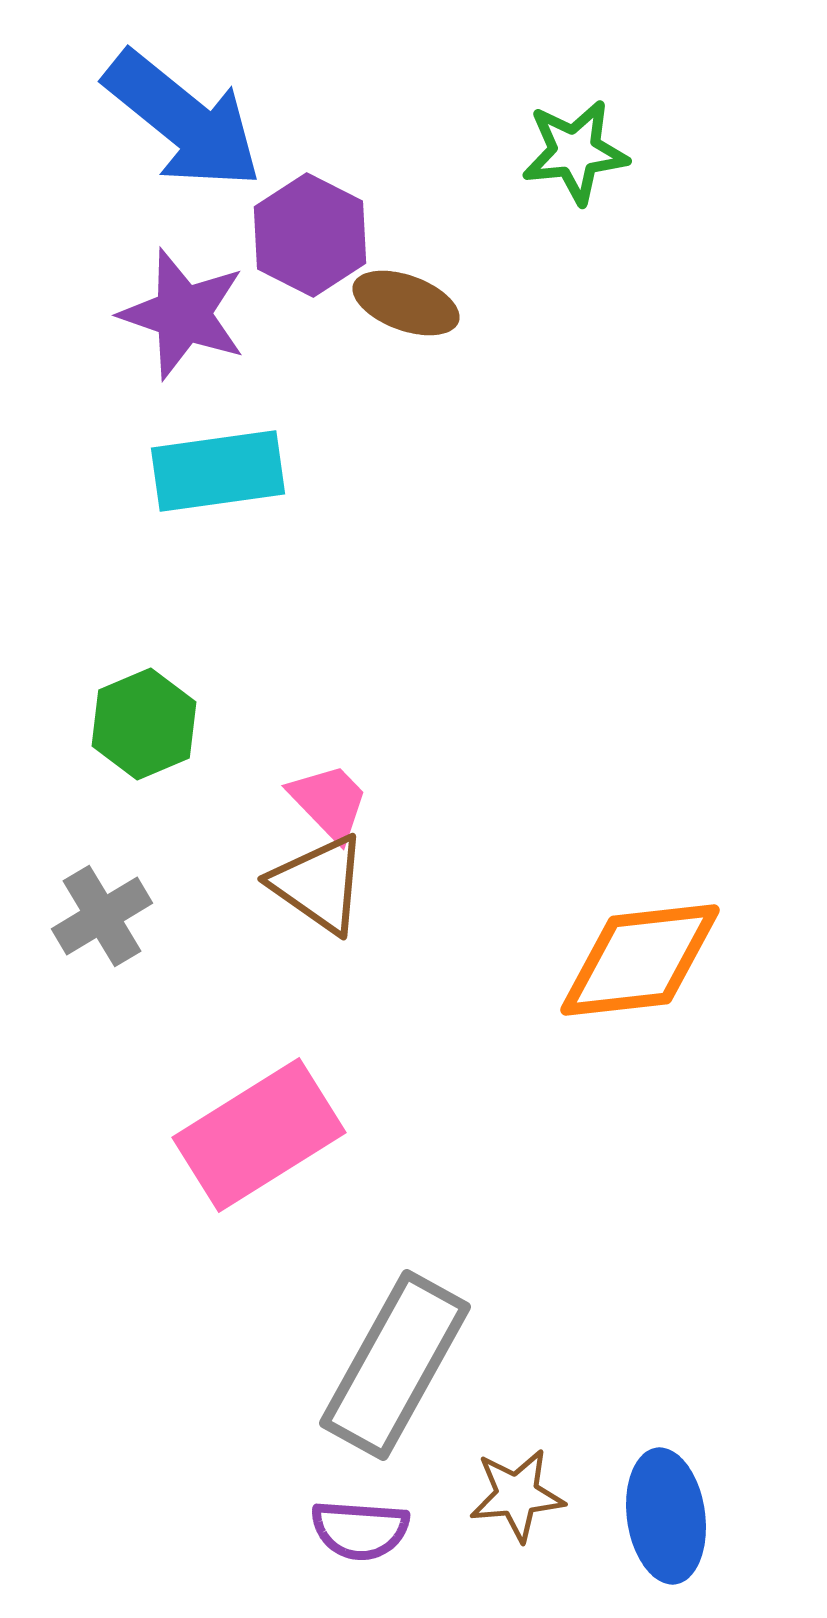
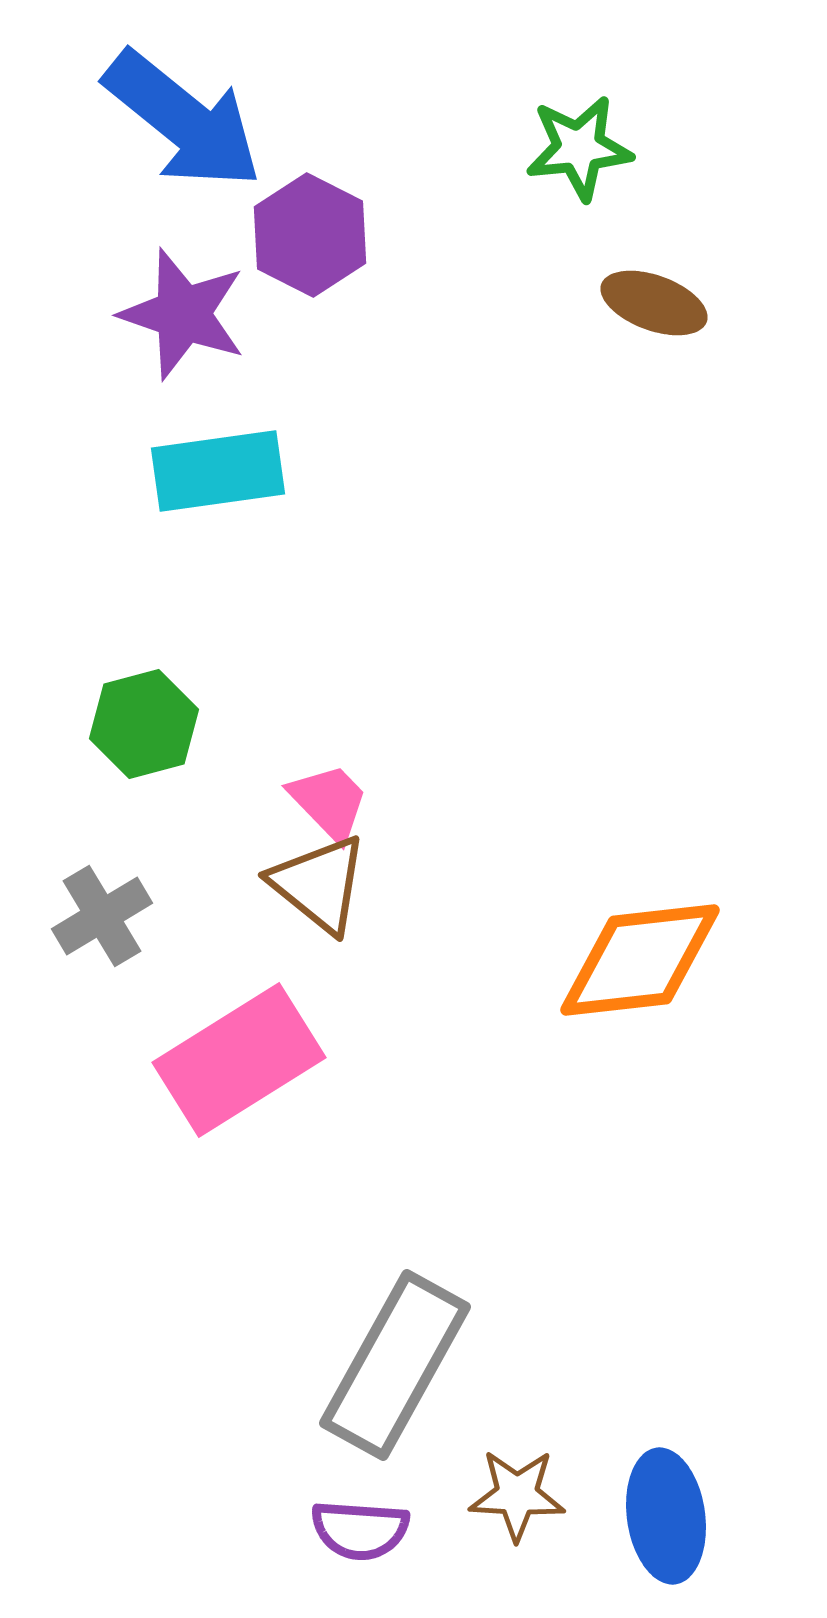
green star: moved 4 px right, 4 px up
brown ellipse: moved 248 px right
green hexagon: rotated 8 degrees clockwise
brown triangle: rotated 4 degrees clockwise
pink rectangle: moved 20 px left, 75 px up
brown star: rotated 8 degrees clockwise
